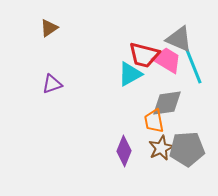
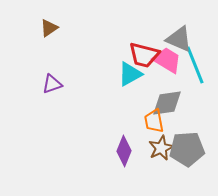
cyan line: moved 2 px right
